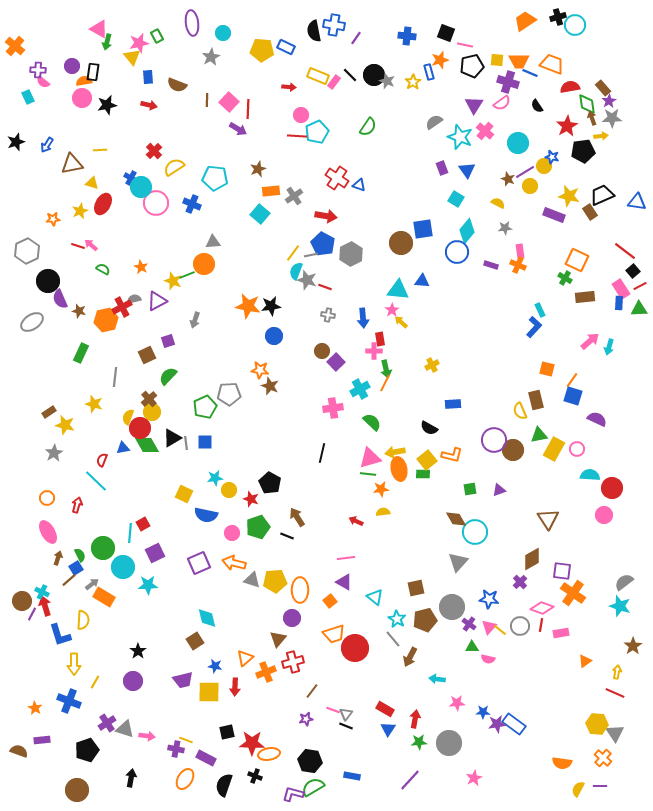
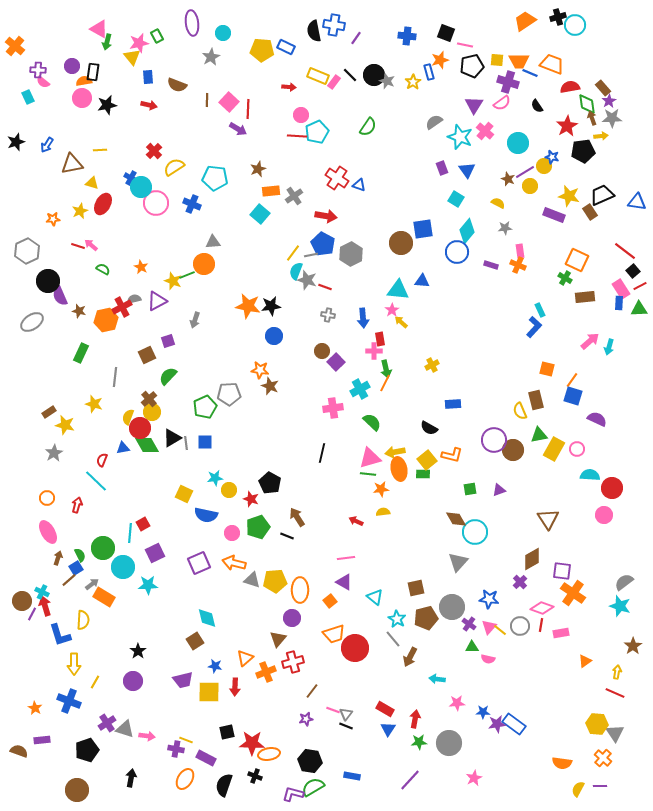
purple semicircle at (60, 299): moved 3 px up
brown pentagon at (425, 620): moved 1 px right, 2 px up
